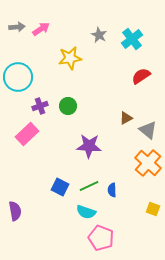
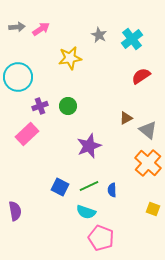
purple star: rotated 25 degrees counterclockwise
